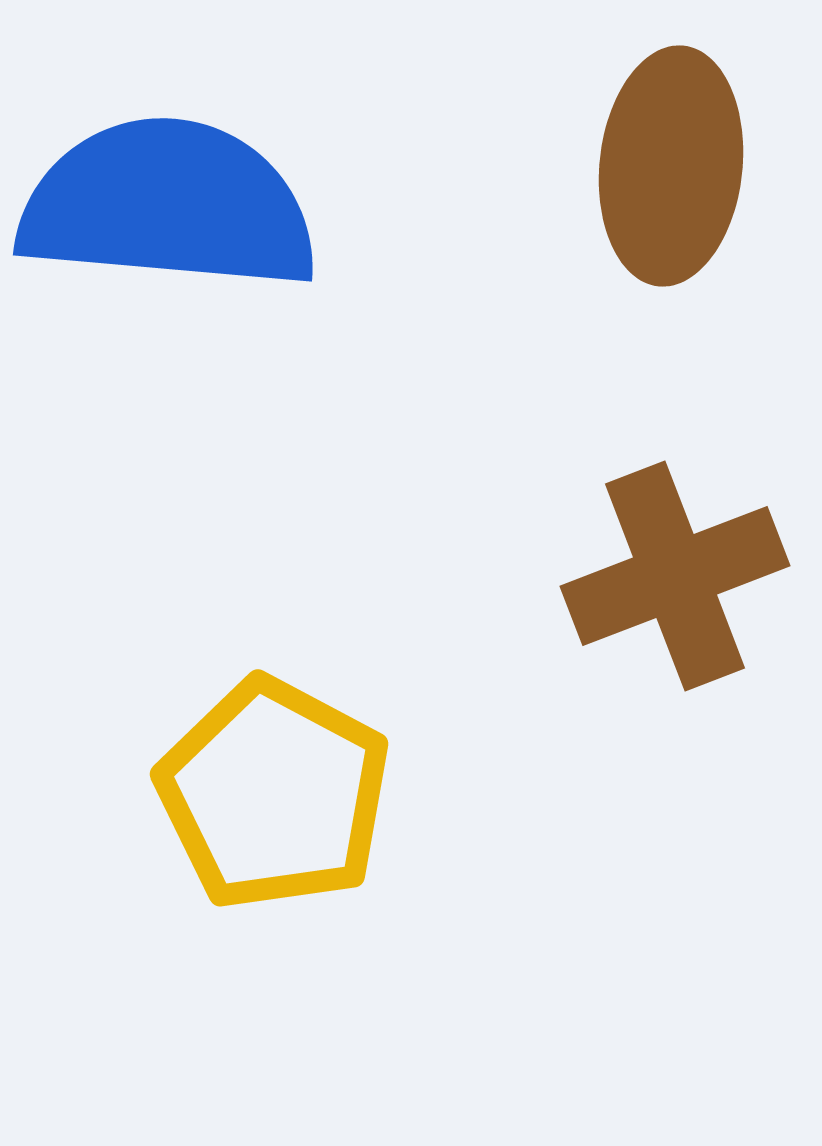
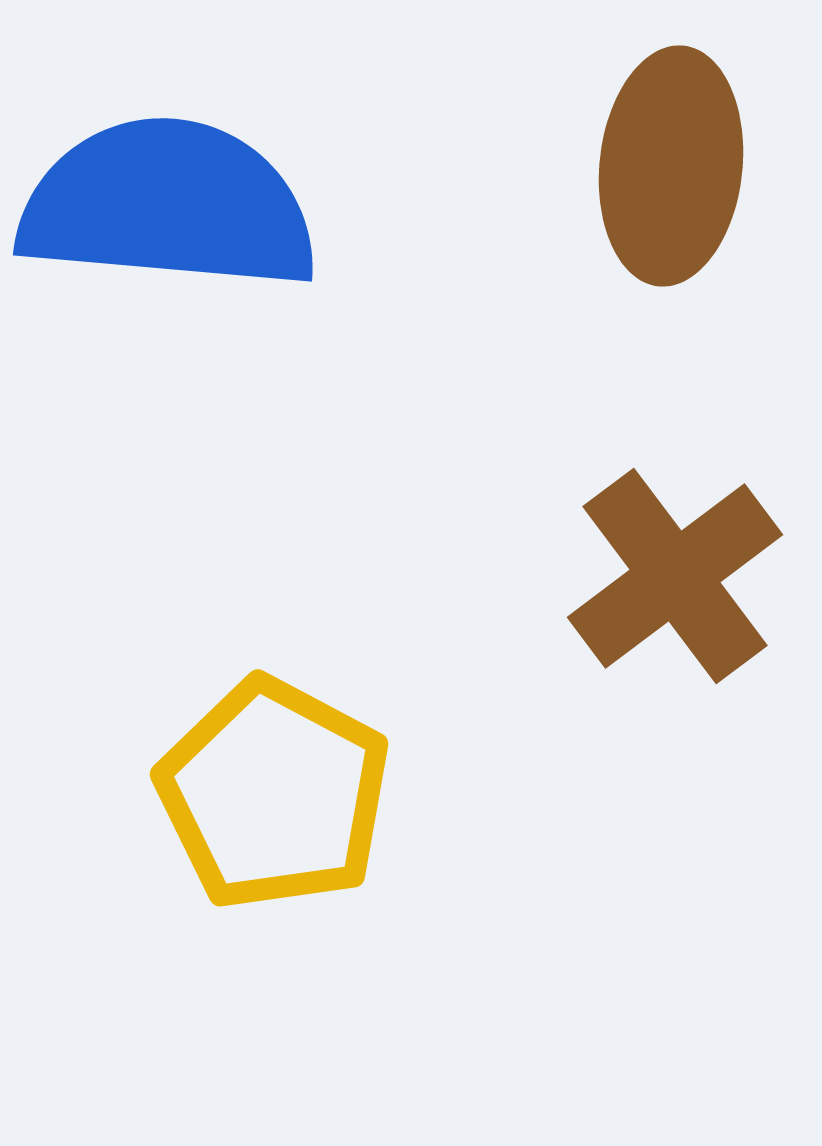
brown cross: rotated 16 degrees counterclockwise
